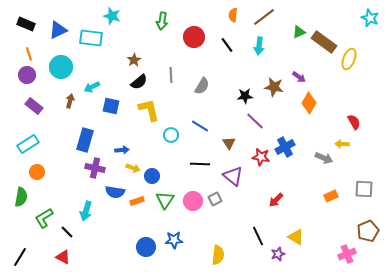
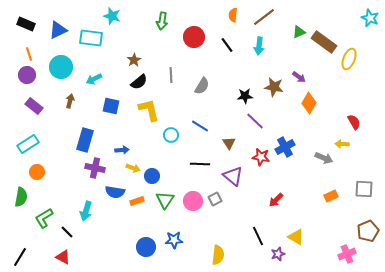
cyan arrow at (92, 87): moved 2 px right, 8 px up
